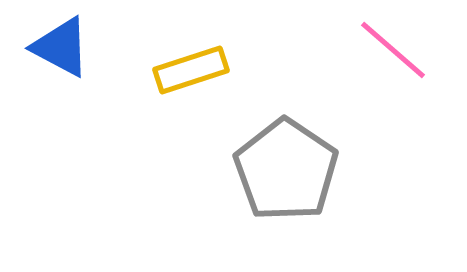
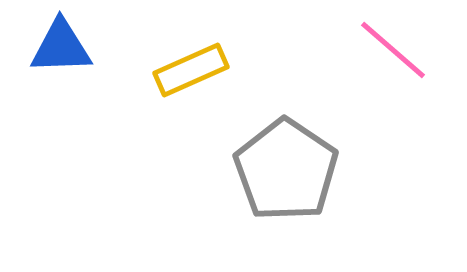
blue triangle: rotated 30 degrees counterclockwise
yellow rectangle: rotated 6 degrees counterclockwise
